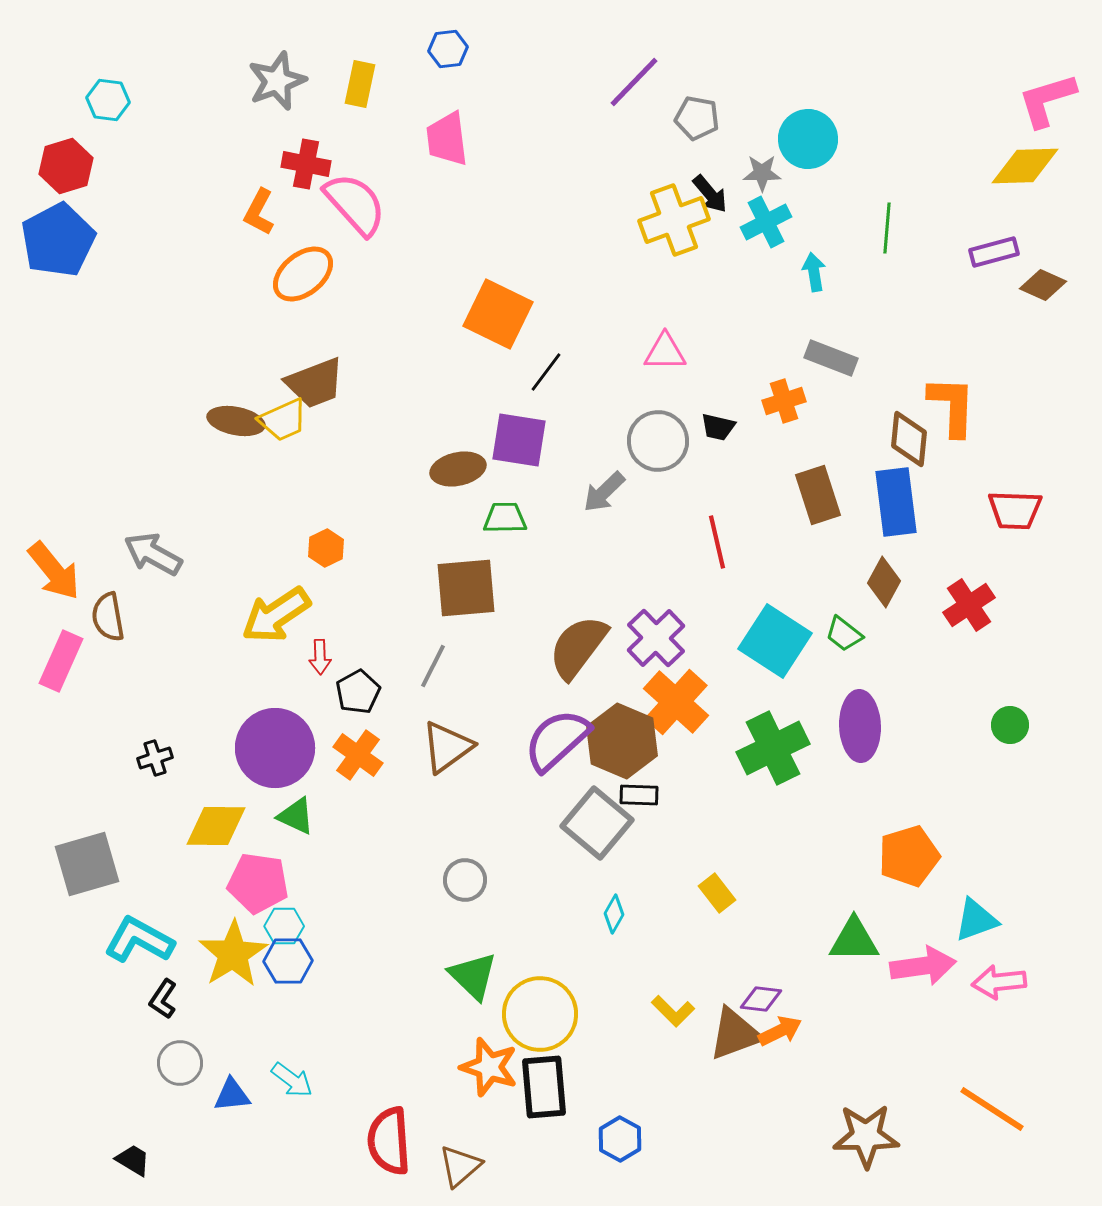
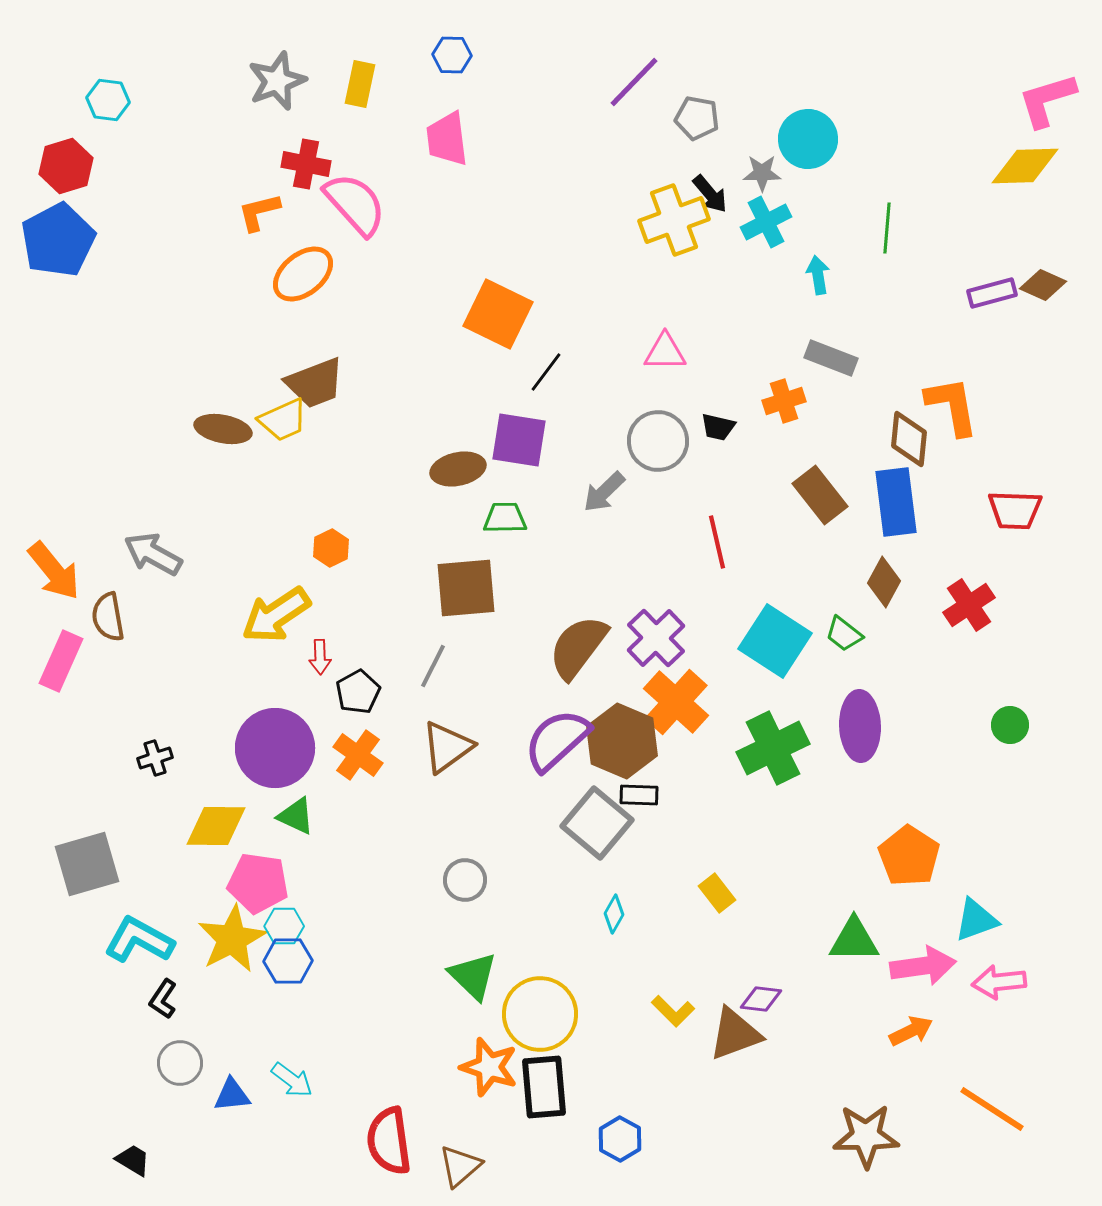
blue hexagon at (448, 49): moved 4 px right, 6 px down; rotated 9 degrees clockwise
orange L-shape at (259, 212): rotated 48 degrees clockwise
purple rectangle at (994, 252): moved 2 px left, 41 px down
cyan arrow at (814, 272): moved 4 px right, 3 px down
orange L-shape at (952, 406): rotated 12 degrees counterclockwise
brown ellipse at (236, 421): moved 13 px left, 8 px down
brown rectangle at (818, 495): moved 2 px right; rotated 20 degrees counterclockwise
orange hexagon at (326, 548): moved 5 px right
orange pentagon at (909, 856): rotated 22 degrees counterclockwise
yellow star at (233, 954): moved 1 px left, 15 px up; rotated 4 degrees clockwise
orange arrow at (780, 1031): moved 131 px right
red semicircle at (389, 1141): rotated 4 degrees counterclockwise
